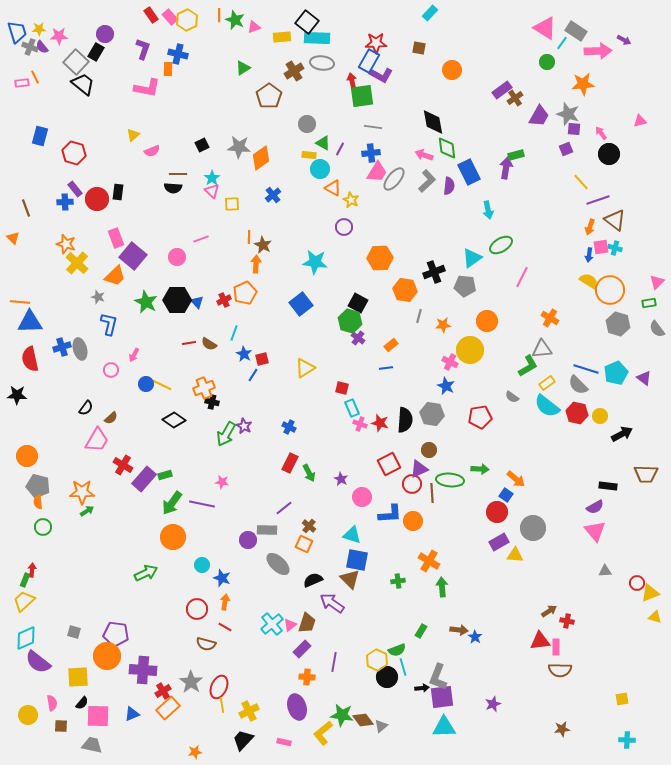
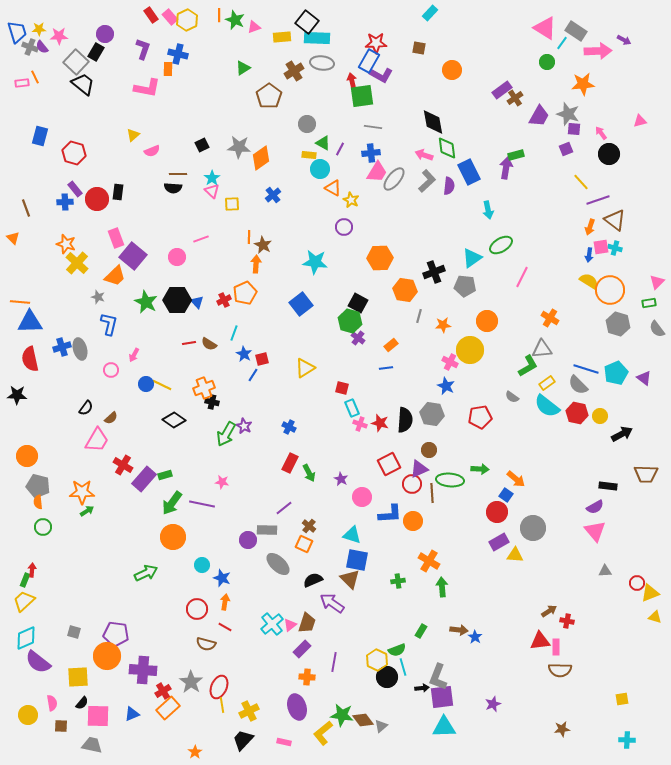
orange star at (195, 752): rotated 24 degrees counterclockwise
